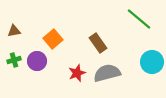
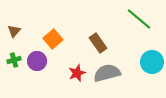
brown triangle: rotated 40 degrees counterclockwise
